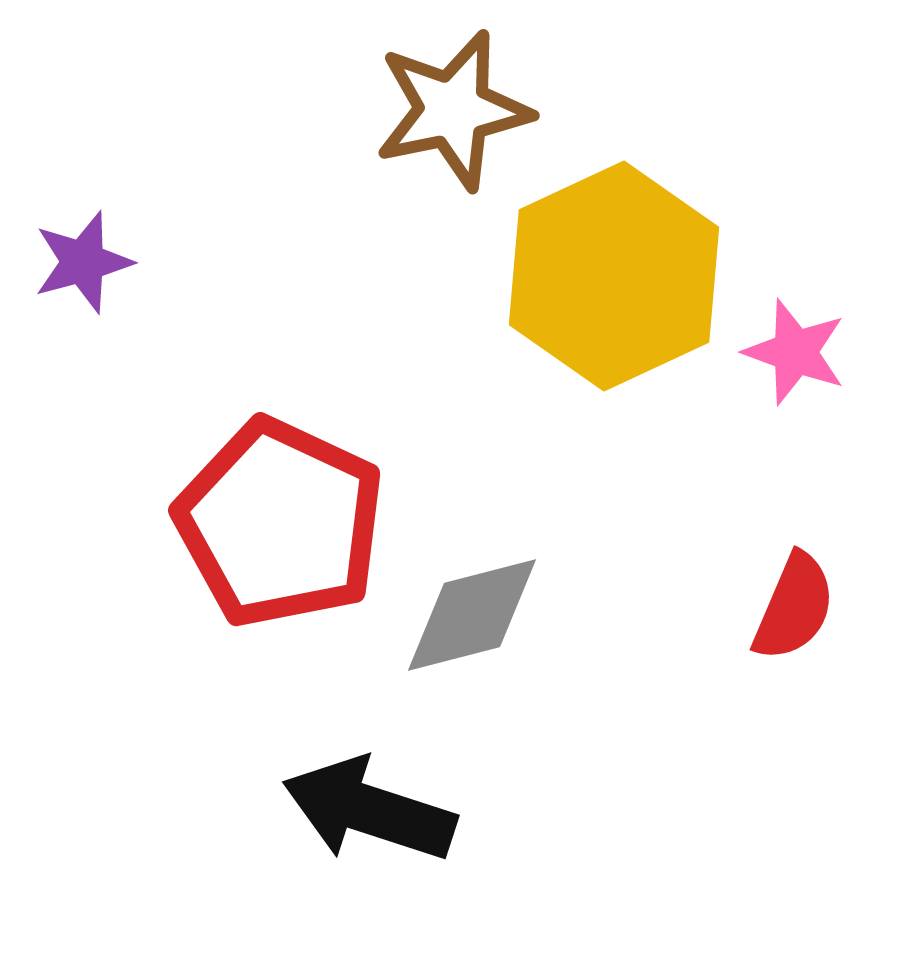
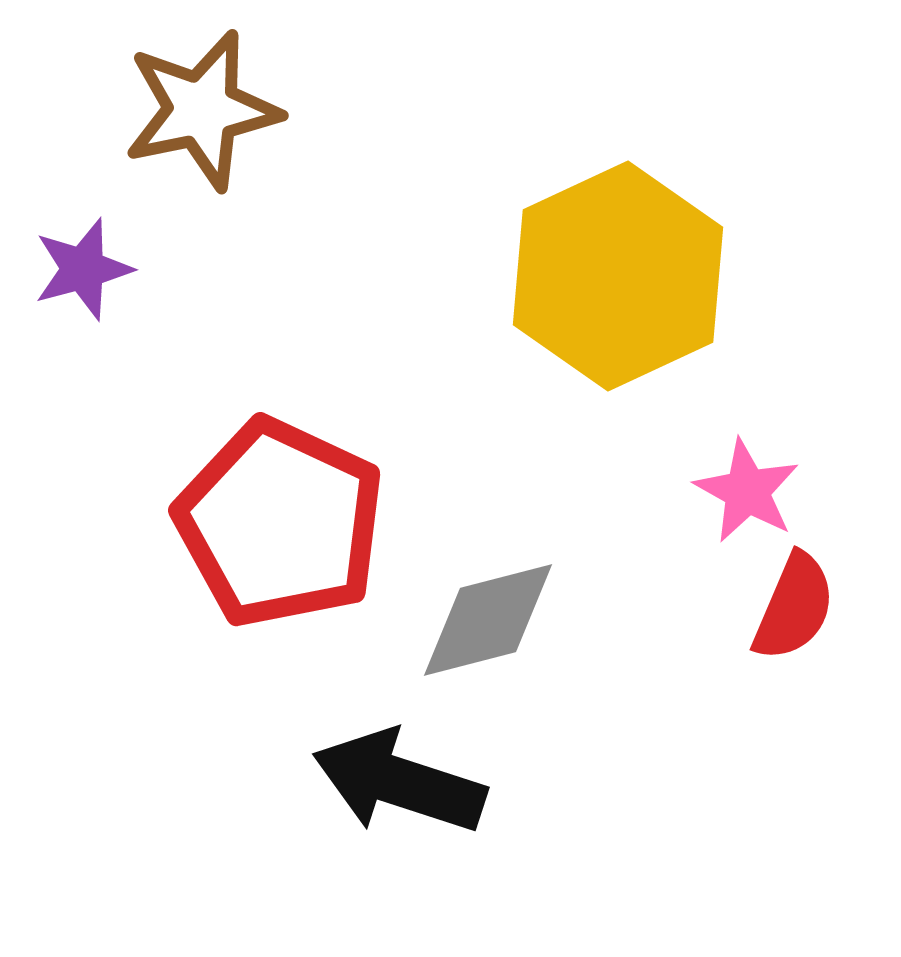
brown star: moved 251 px left
purple star: moved 7 px down
yellow hexagon: moved 4 px right
pink star: moved 48 px left, 139 px down; rotated 9 degrees clockwise
gray diamond: moved 16 px right, 5 px down
black arrow: moved 30 px right, 28 px up
